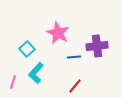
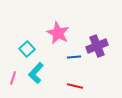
purple cross: rotated 15 degrees counterclockwise
pink line: moved 4 px up
red line: rotated 63 degrees clockwise
